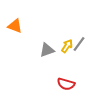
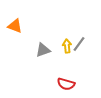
yellow arrow: rotated 40 degrees counterclockwise
gray triangle: moved 4 px left
